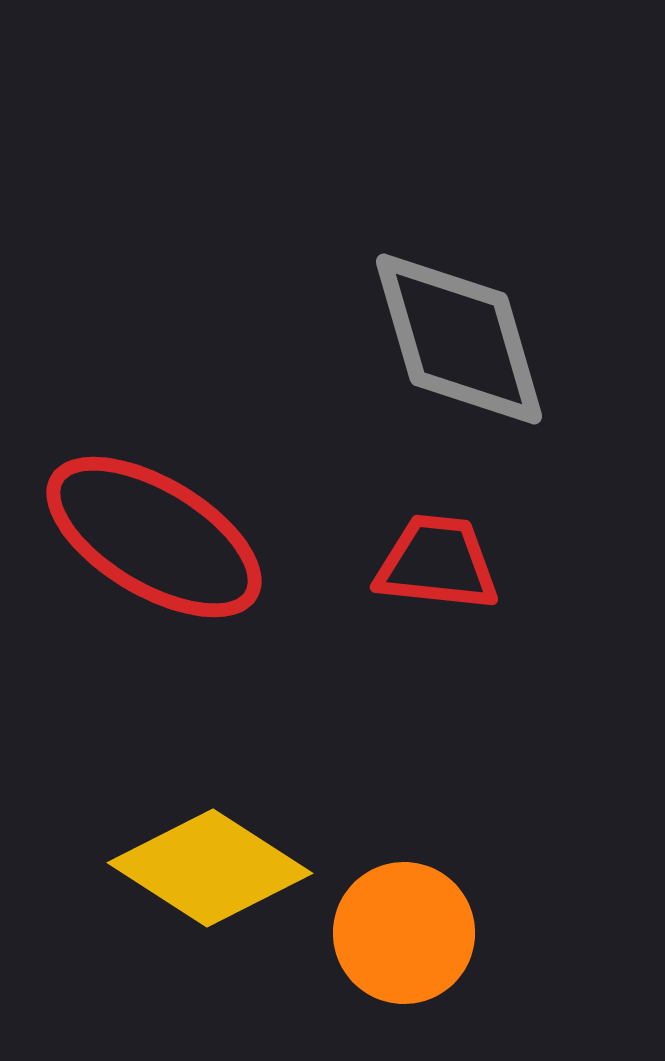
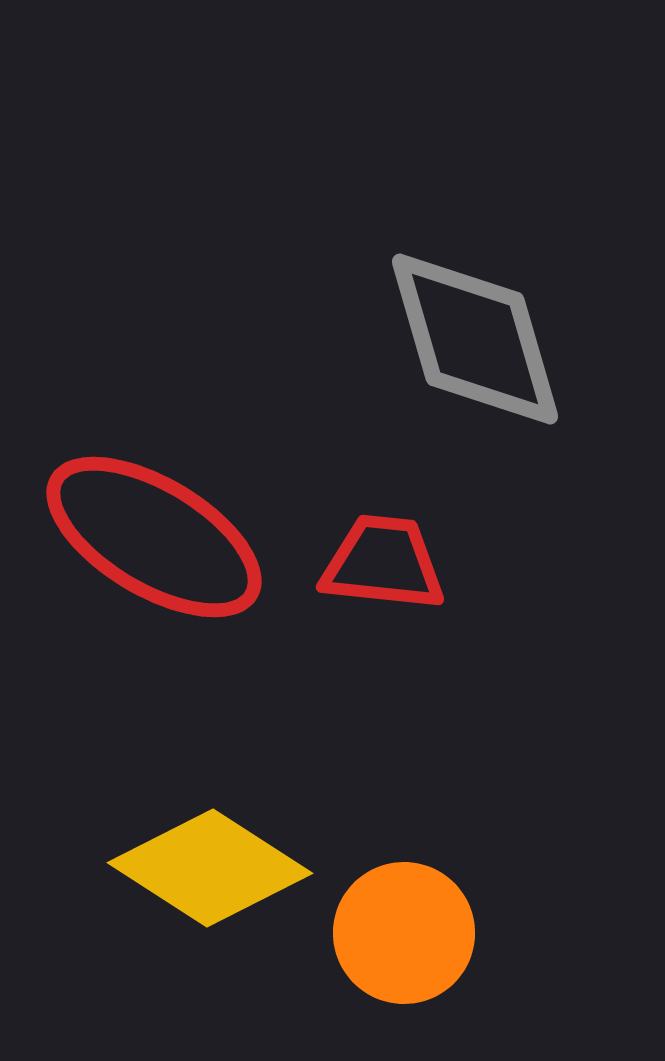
gray diamond: moved 16 px right
red trapezoid: moved 54 px left
